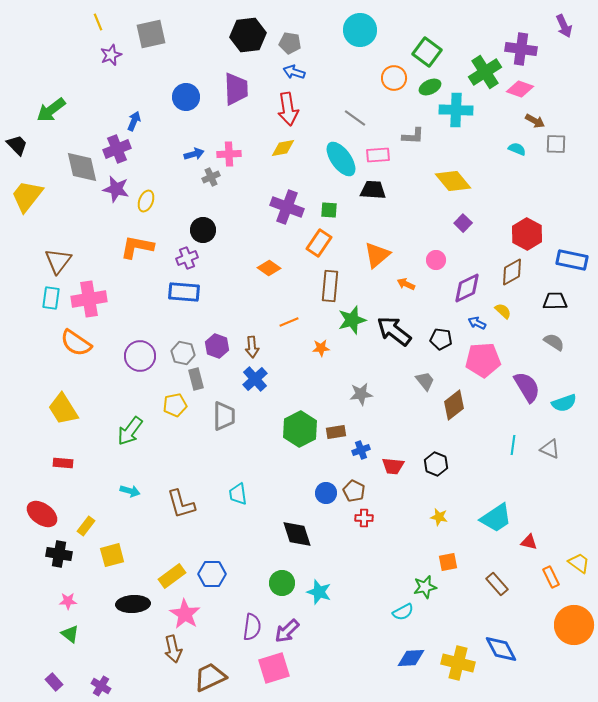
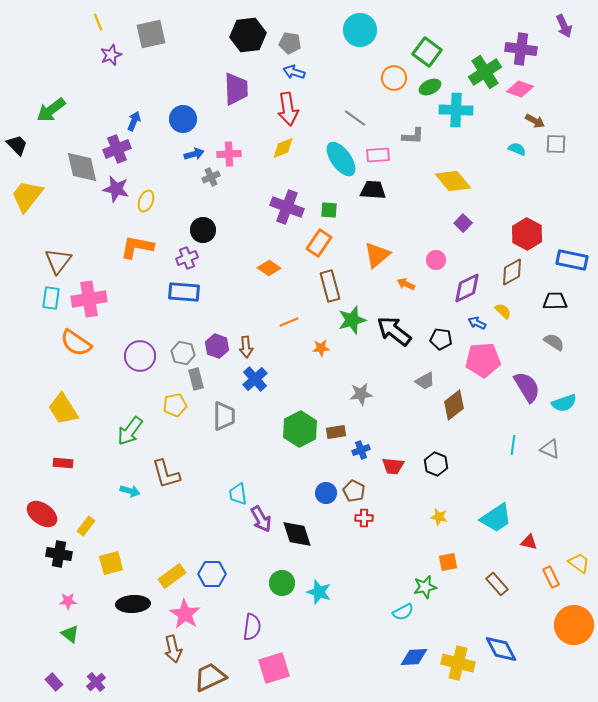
blue circle at (186, 97): moved 3 px left, 22 px down
yellow diamond at (283, 148): rotated 10 degrees counterclockwise
brown rectangle at (330, 286): rotated 20 degrees counterclockwise
brown arrow at (252, 347): moved 6 px left
gray trapezoid at (425, 381): rotated 100 degrees clockwise
brown L-shape at (181, 504): moved 15 px left, 30 px up
yellow square at (112, 555): moved 1 px left, 8 px down
purple arrow at (287, 631): moved 26 px left, 112 px up; rotated 76 degrees counterclockwise
blue diamond at (411, 658): moved 3 px right, 1 px up
purple cross at (101, 686): moved 5 px left, 4 px up; rotated 18 degrees clockwise
